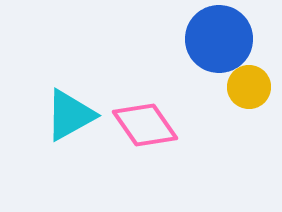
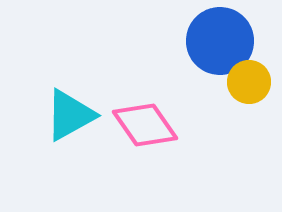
blue circle: moved 1 px right, 2 px down
yellow circle: moved 5 px up
